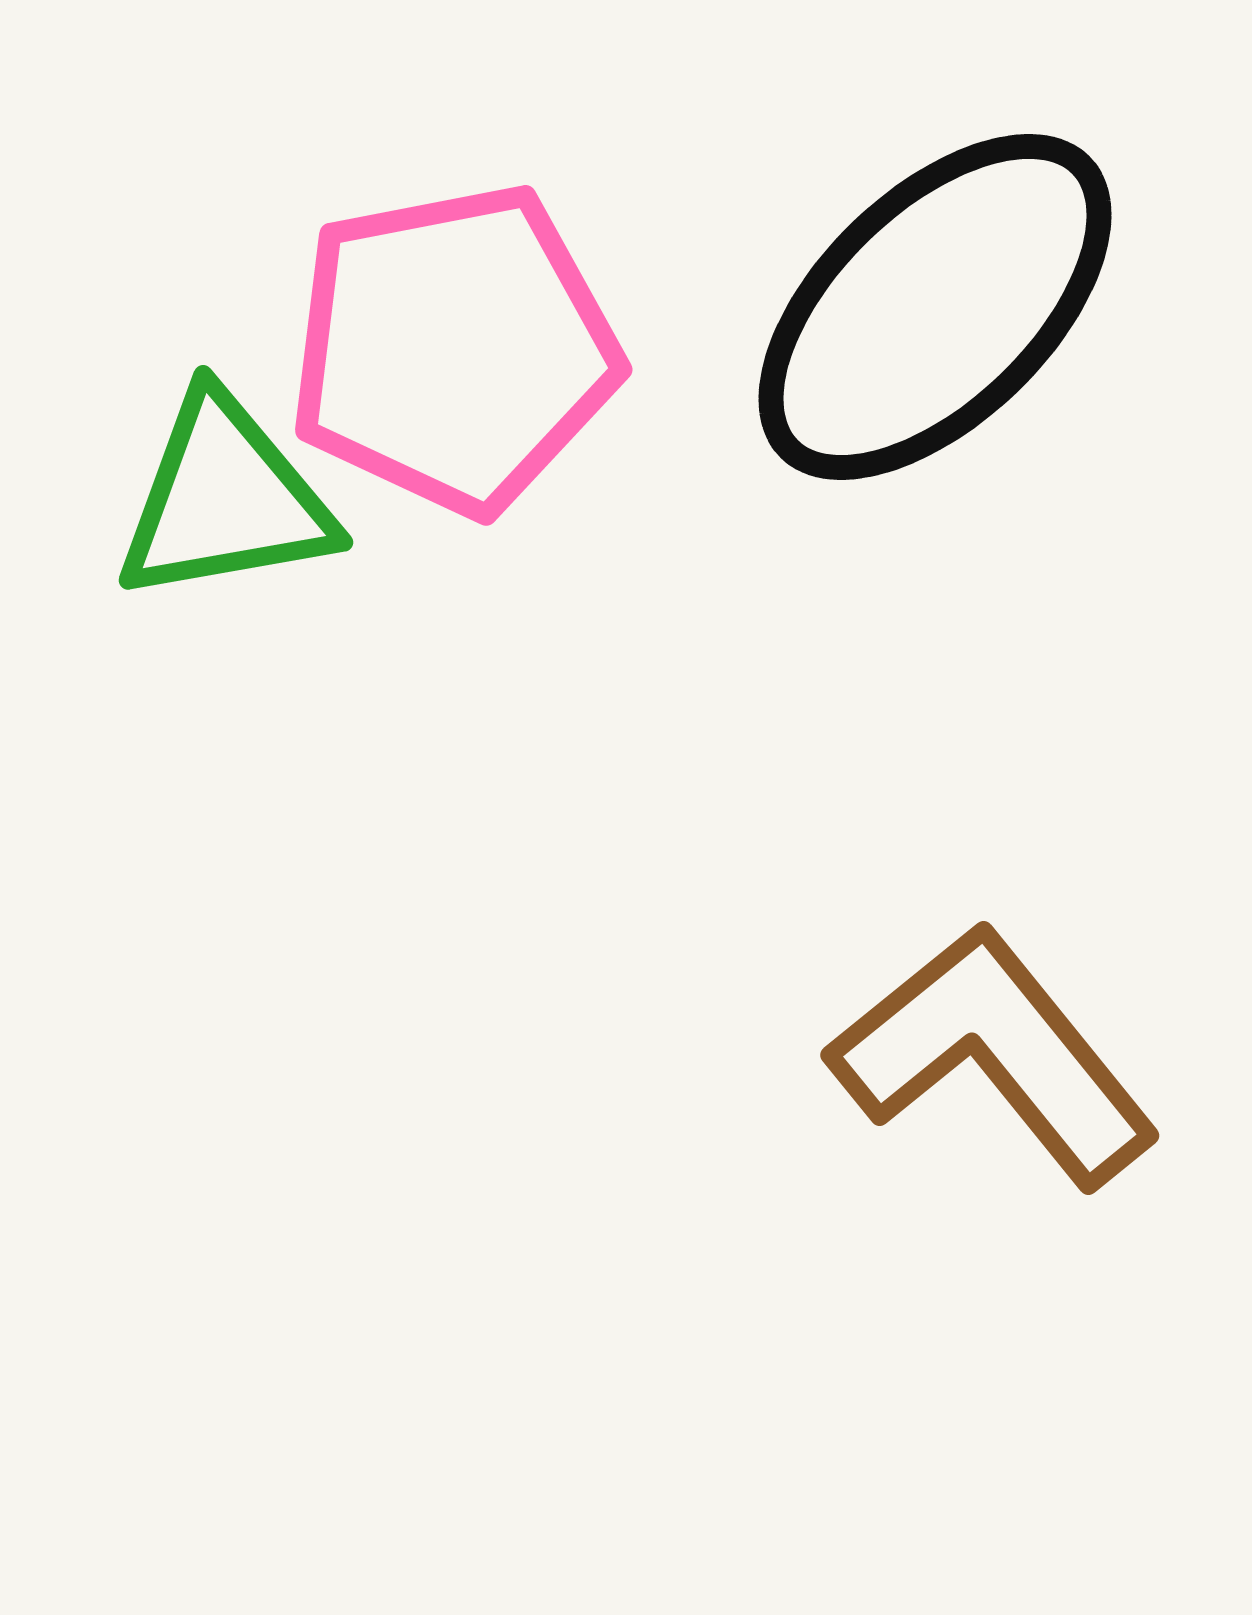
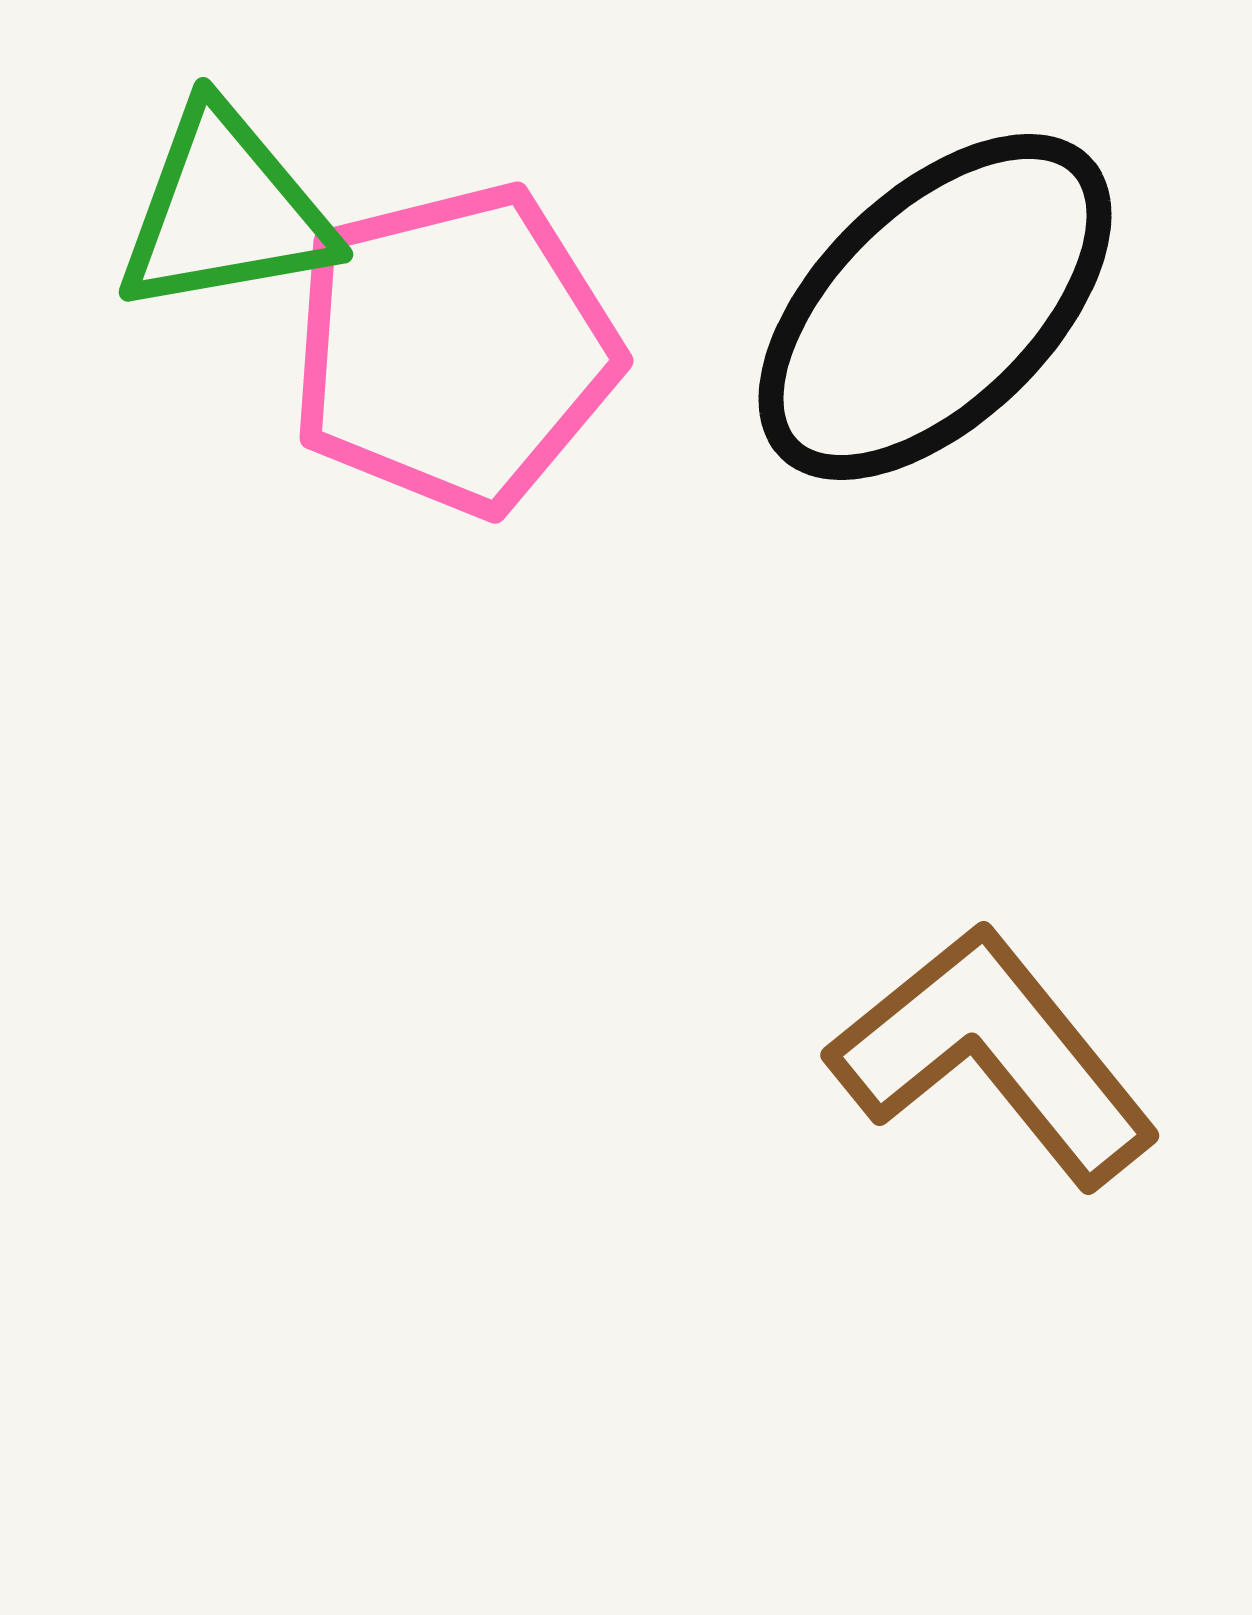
pink pentagon: rotated 3 degrees counterclockwise
green triangle: moved 288 px up
